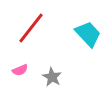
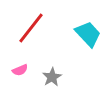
gray star: rotated 12 degrees clockwise
